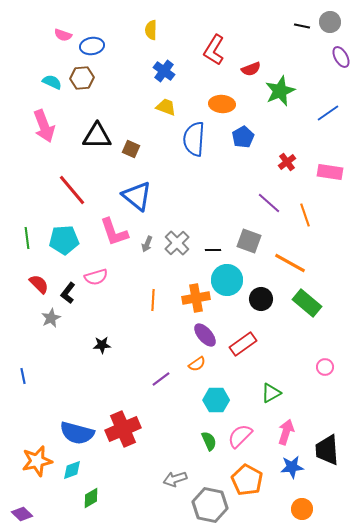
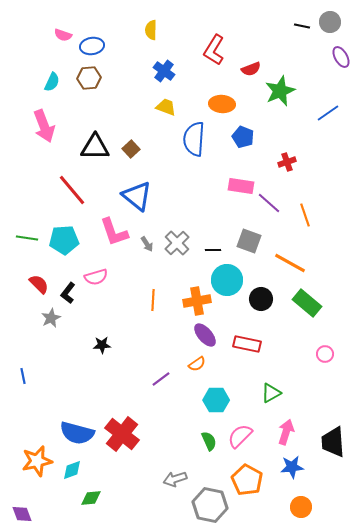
brown hexagon at (82, 78): moved 7 px right
cyan semicircle at (52, 82): rotated 90 degrees clockwise
black triangle at (97, 136): moved 2 px left, 11 px down
blue pentagon at (243, 137): rotated 20 degrees counterclockwise
brown square at (131, 149): rotated 24 degrees clockwise
red cross at (287, 162): rotated 18 degrees clockwise
pink rectangle at (330, 172): moved 89 px left, 14 px down
green line at (27, 238): rotated 75 degrees counterclockwise
gray arrow at (147, 244): rotated 56 degrees counterclockwise
orange cross at (196, 298): moved 1 px right, 3 px down
red rectangle at (243, 344): moved 4 px right; rotated 48 degrees clockwise
pink circle at (325, 367): moved 13 px up
red cross at (123, 429): moved 1 px left, 5 px down; rotated 28 degrees counterclockwise
black trapezoid at (327, 450): moved 6 px right, 8 px up
green diamond at (91, 498): rotated 25 degrees clockwise
orange circle at (302, 509): moved 1 px left, 2 px up
purple diamond at (22, 514): rotated 25 degrees clockwise
